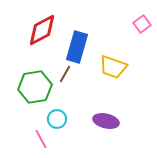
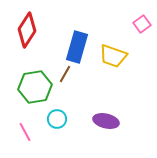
red diamond: moved 15 px left; rotated 28 degrees counterclockwise
yellow trapezoid: moved 11 px up
pink line: moved 16 px left, 7 px up
